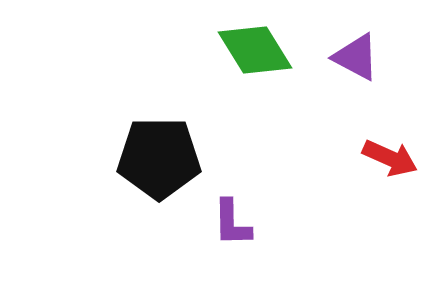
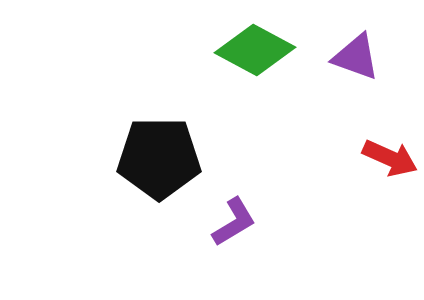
green diamond: rotated 30 degrees counterclockwise
purple triangle: rotated 8 degrees counterclockwise
purple L-shape: moved 2 px right, 1 px up; rotated 120 degrees counterclockwise
